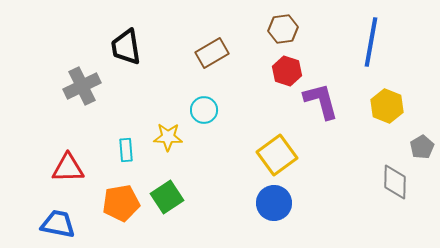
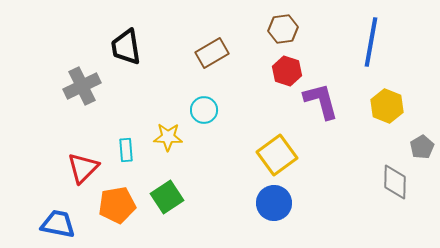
red triangle: moved 15 px right; rotated 44 degrees counterclockwise
orange pentagon: moved 4 px left, 2 px down
